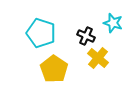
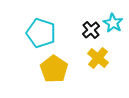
cyan star: rotated 12 degrees clockwise
black cross: moved 5 px right, 6 px up; rotated 24 degrees clockwise
